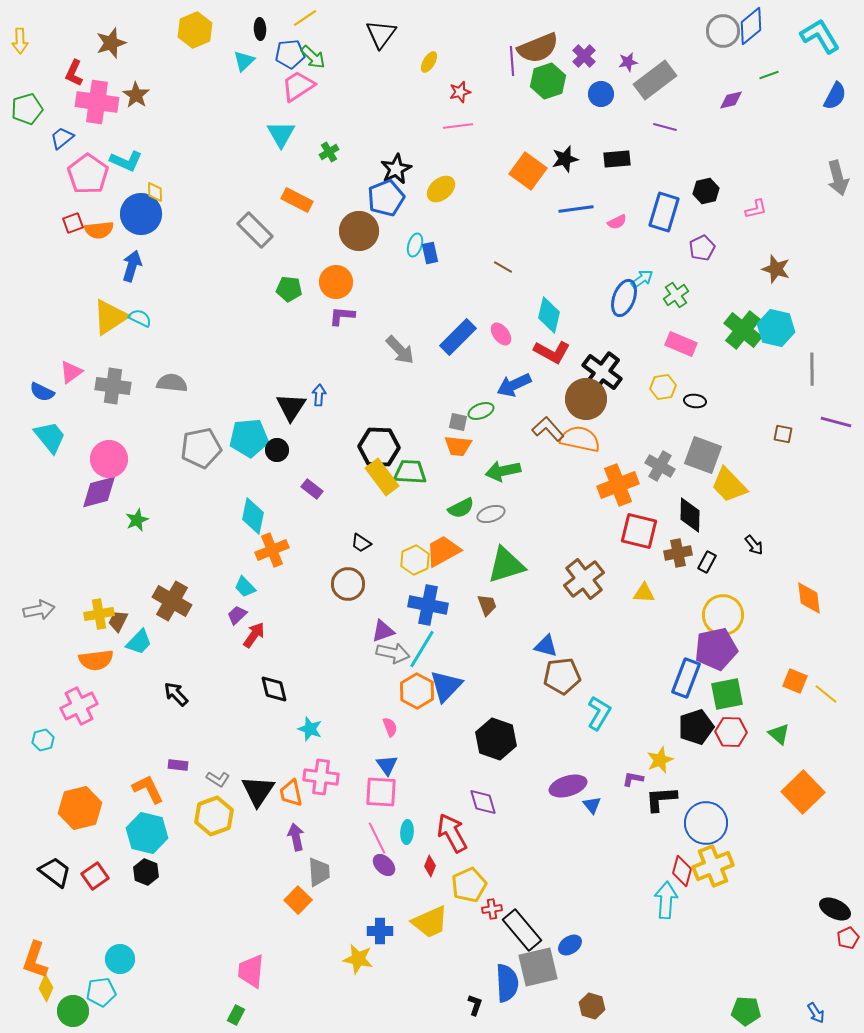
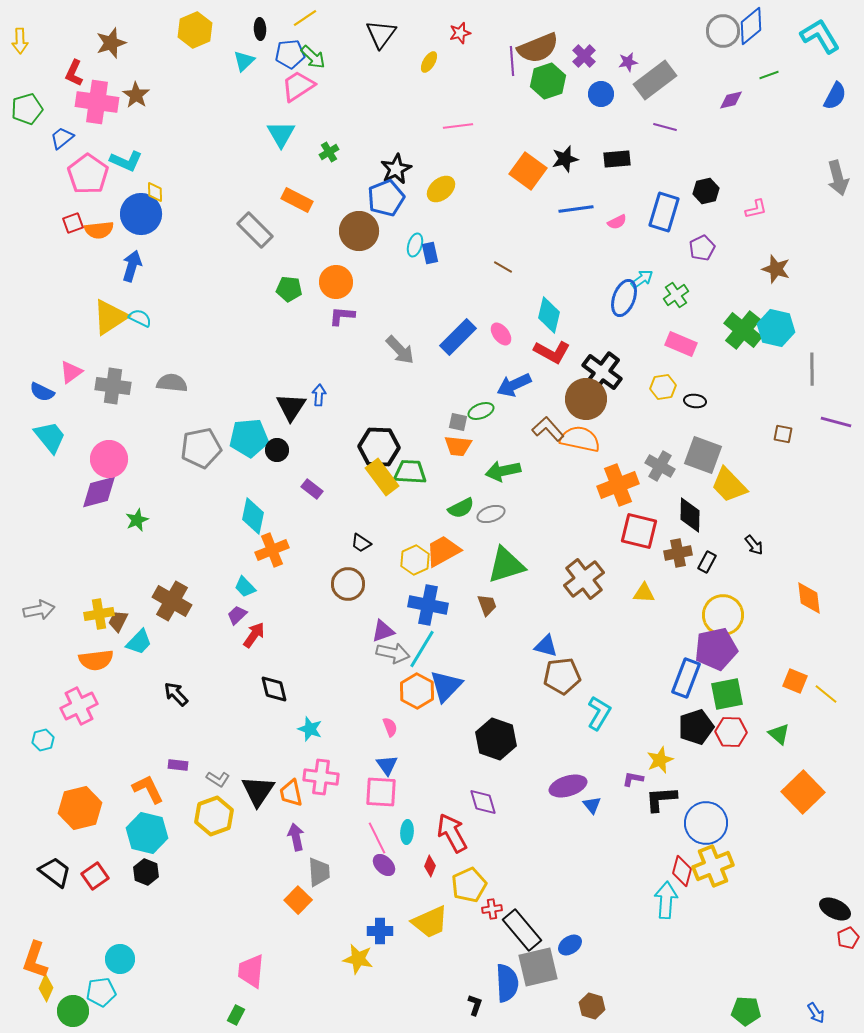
red star at (460, 92): moved 59 px up
